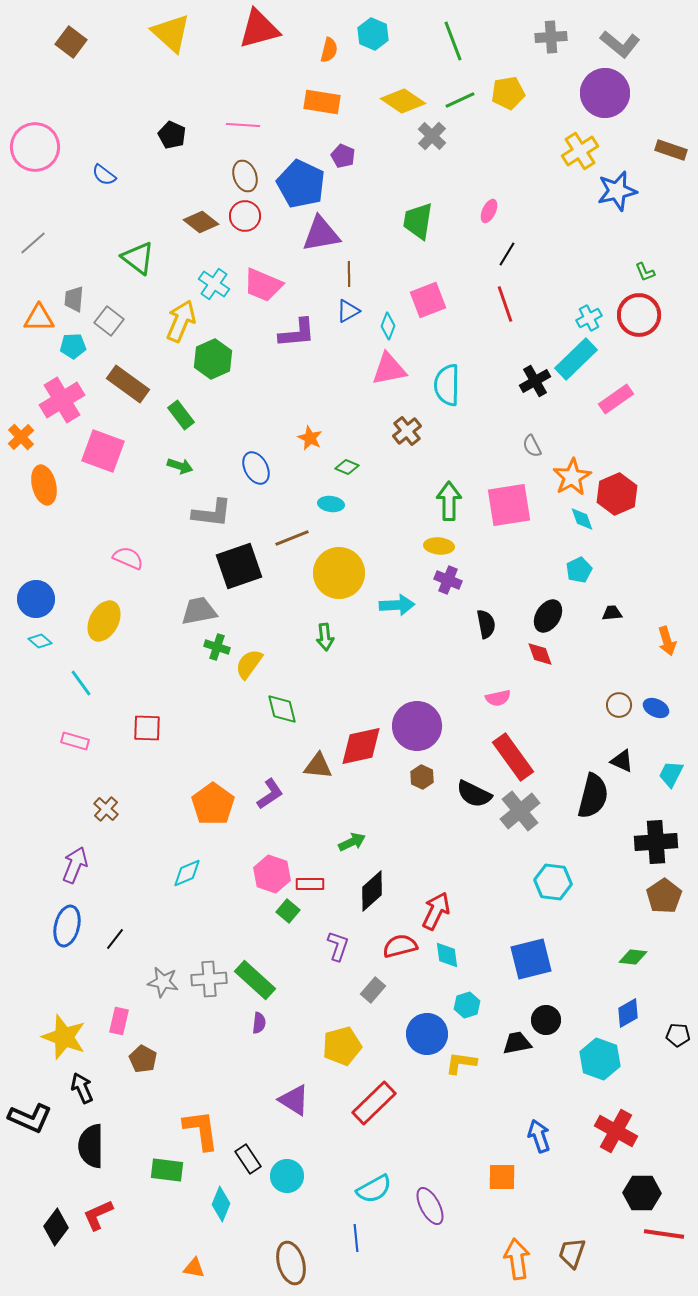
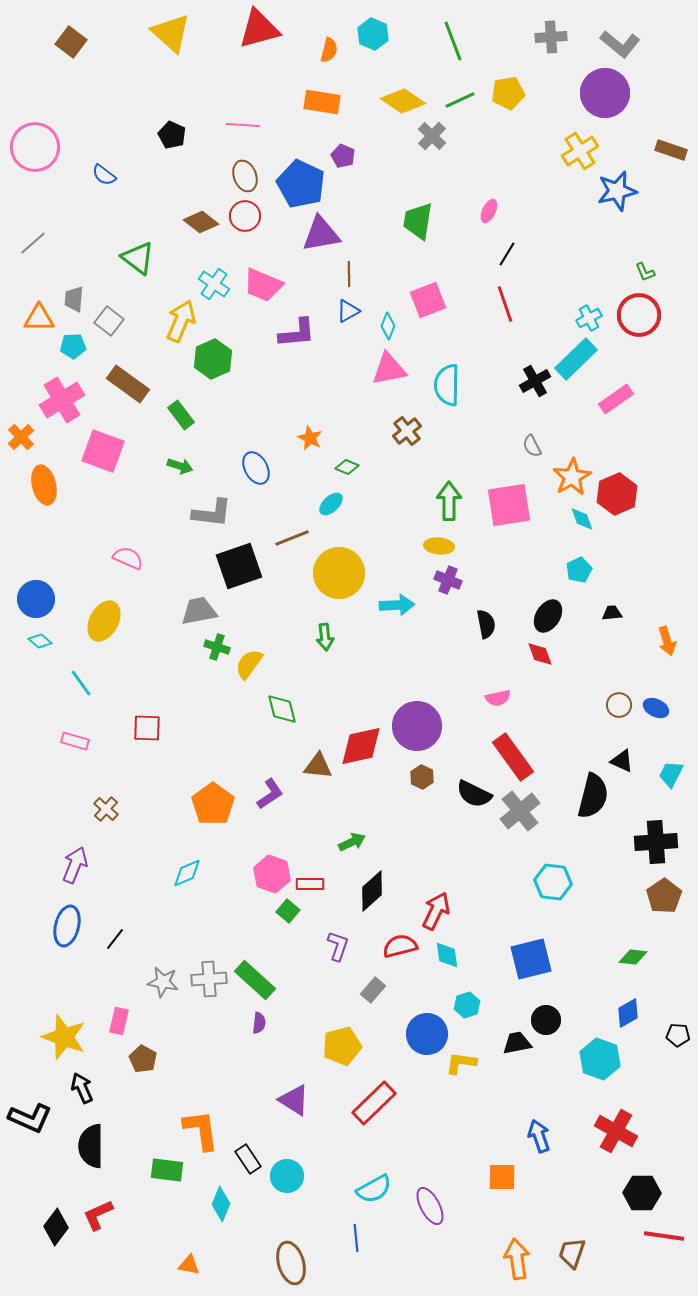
cyan ellipse at (331, 504): rotated 50 degrees counterclockwise
red line at (664, 1234): moved 2 px down
orange triangle at (194, 1268): moved 5 px left, 3 px up
